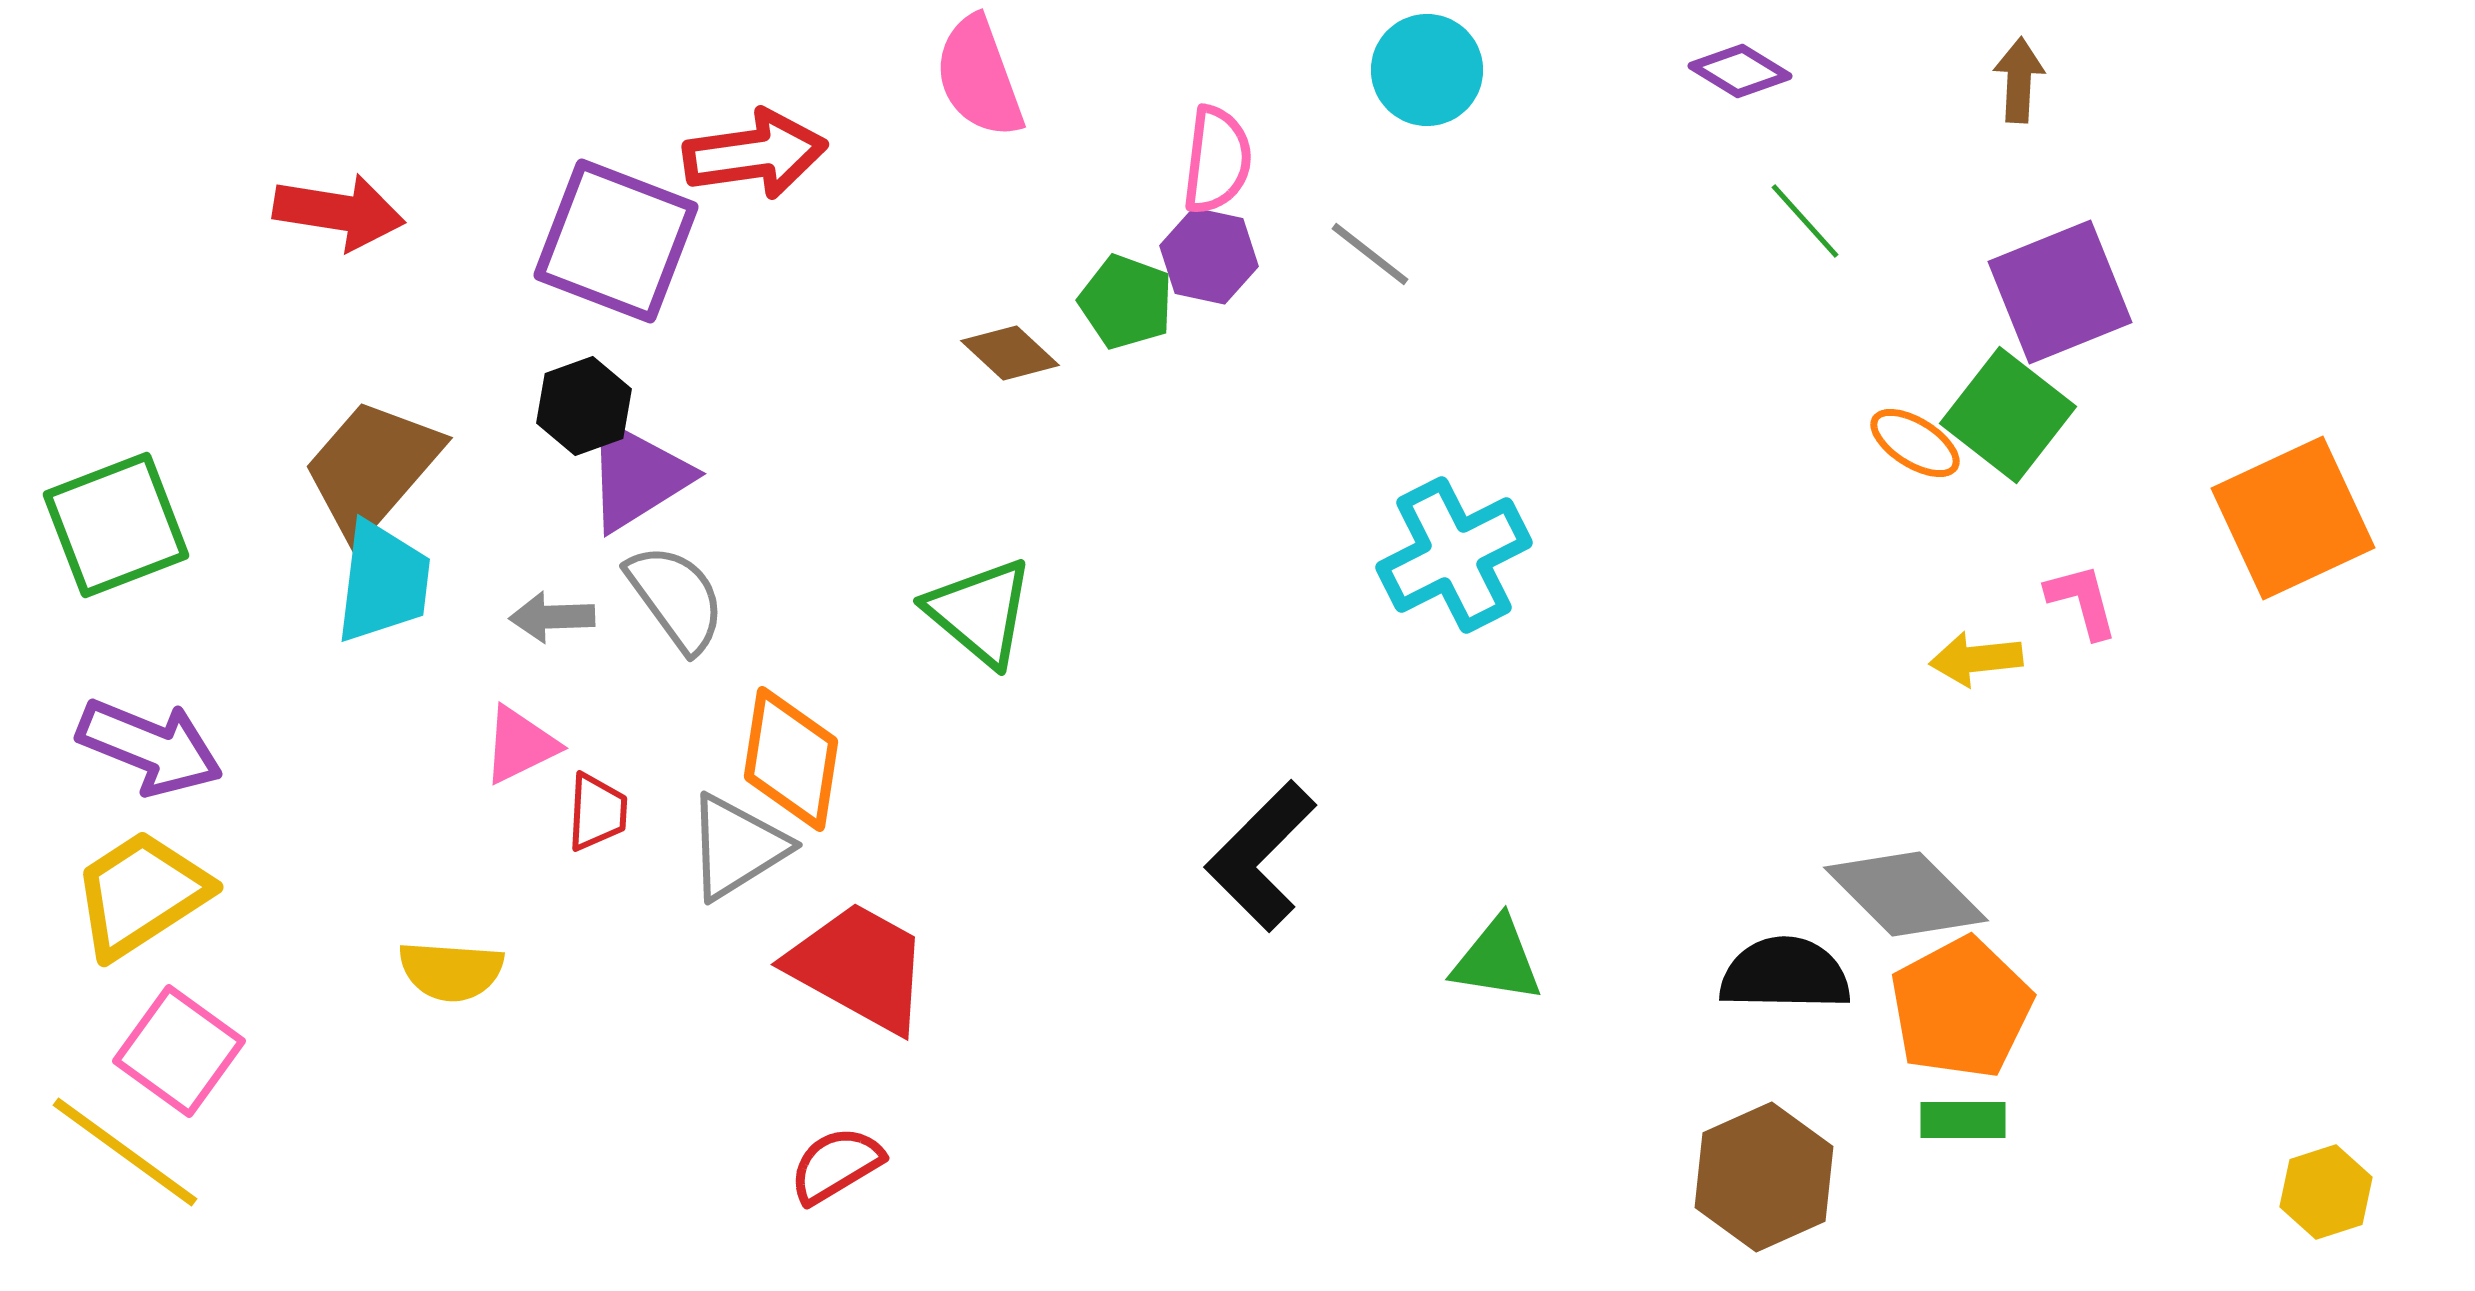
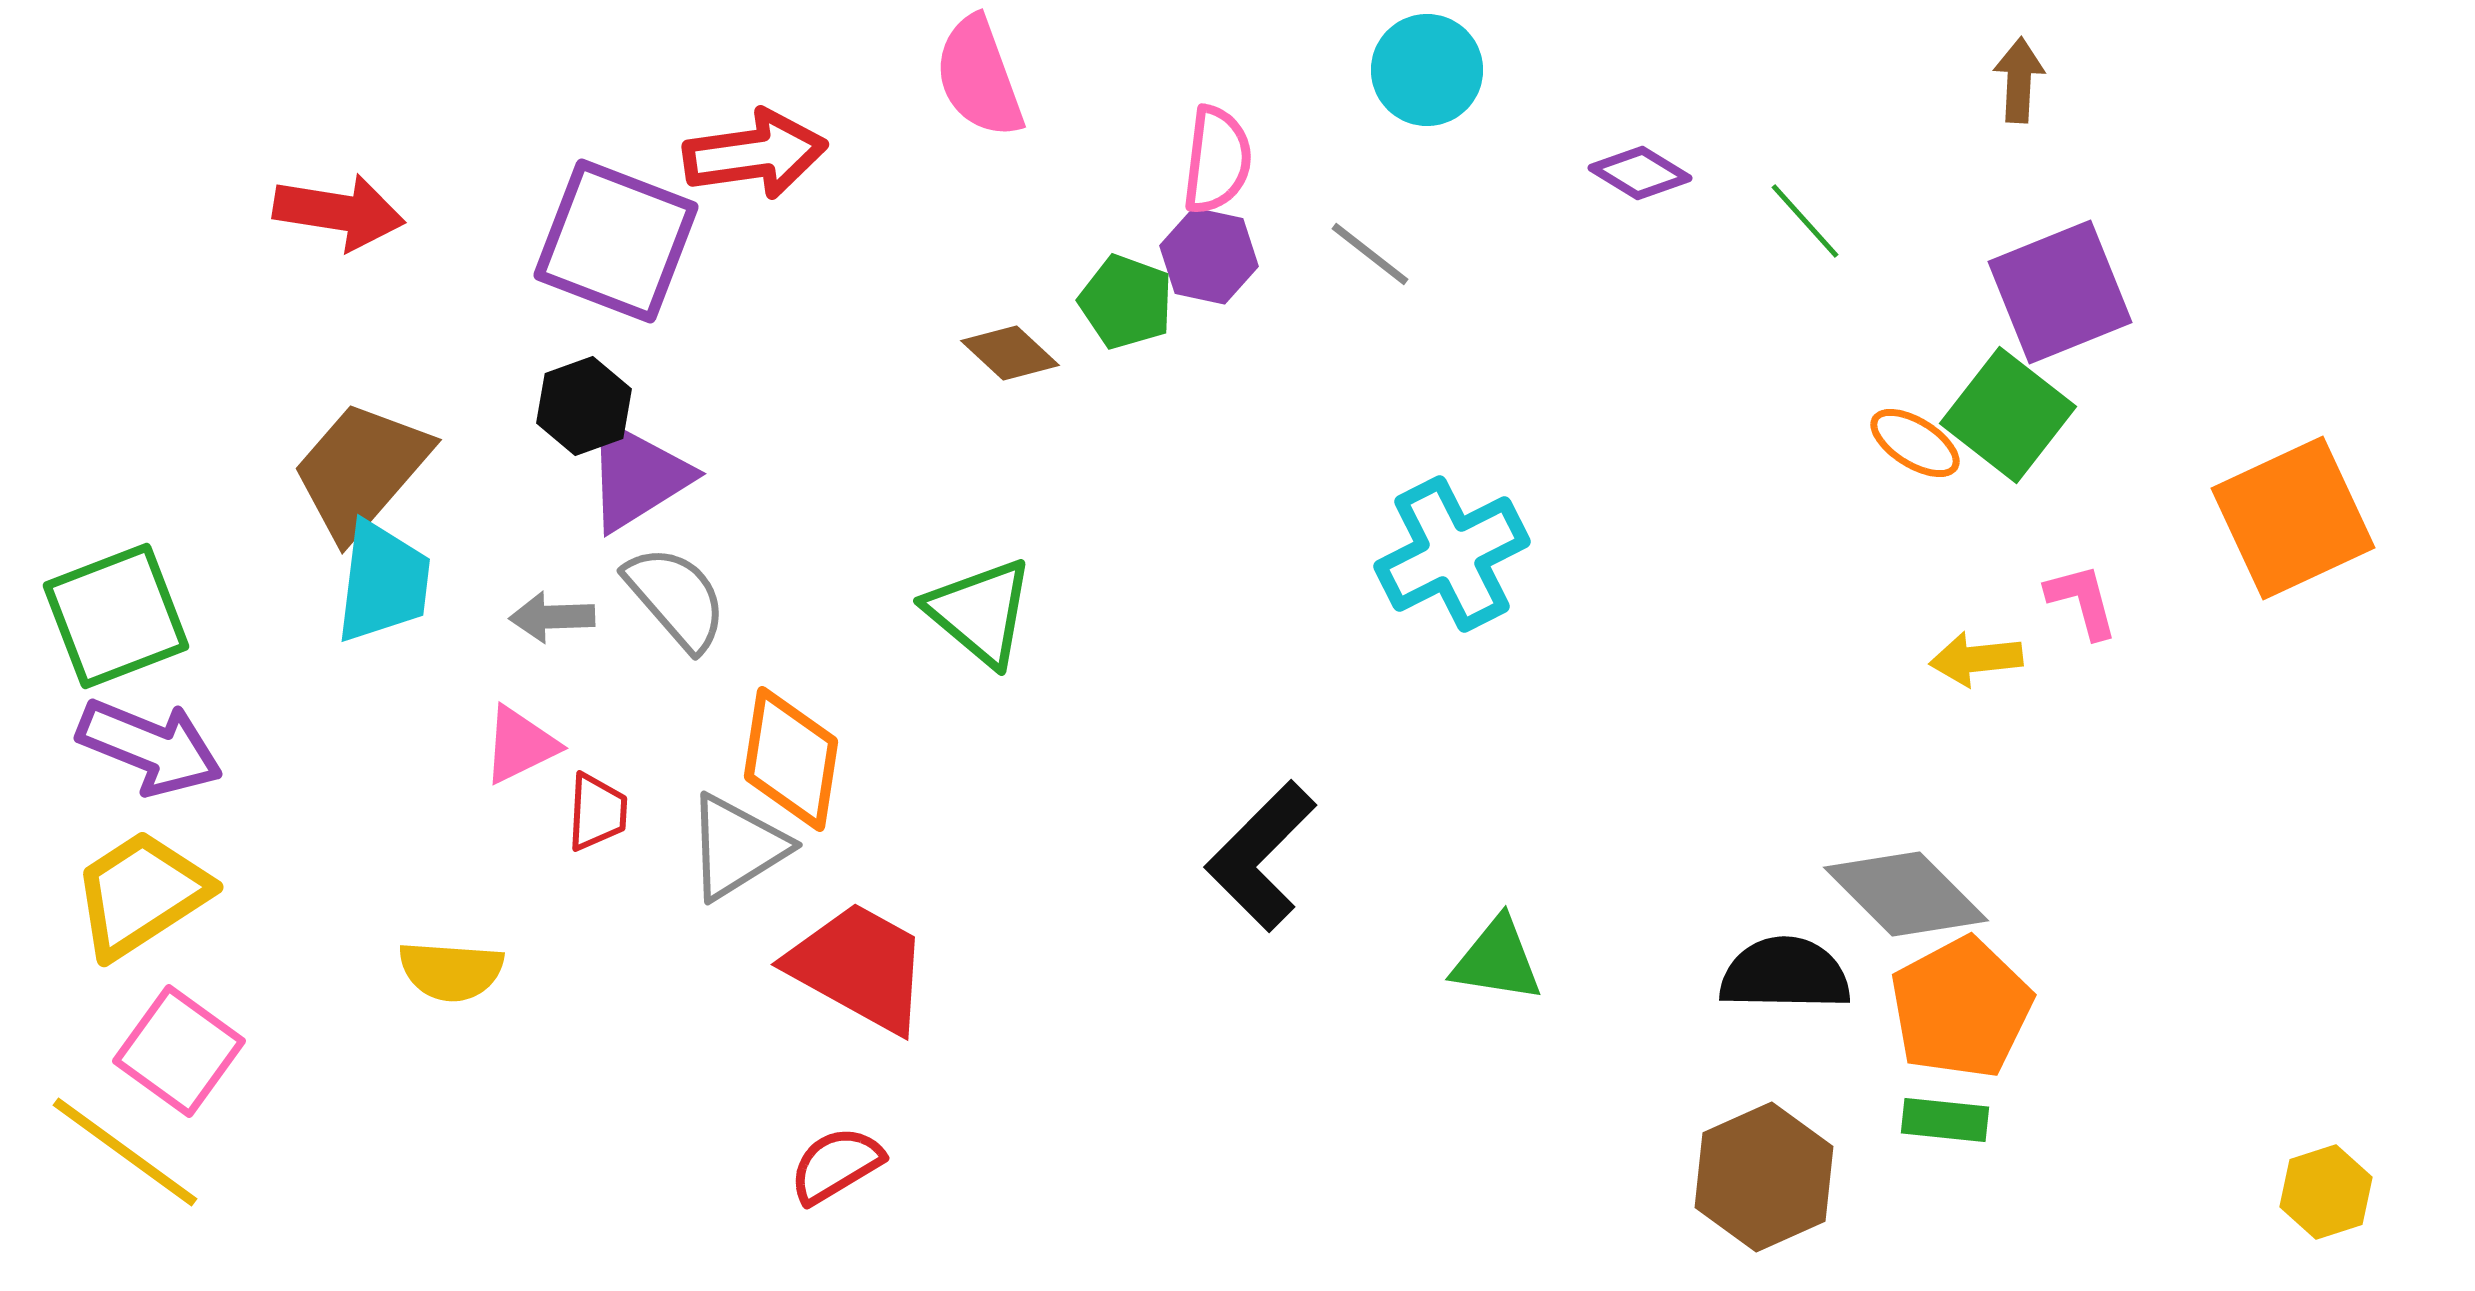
purple diamond at (1740, 71): moved 100 px left, 102 px down
brown trapezoid at (372, 468): moved 11 px left, 2 px down
green square at (116, 525): moved 91 px down
cyan cross at (1454, 555): moved 2 px left, 1 px up
gray semicircle at (676, 598): rotated 5 degrees counterclockwise
green rectangle at (1963, 1120): moved 18 px left; rotated 6 degrees clockwise
